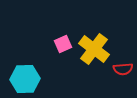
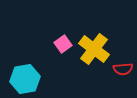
pink square: rotated 12 degrees counterclockwise
cyan hexagon: rotated 8 degrees counterclockwise
